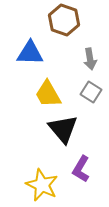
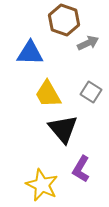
gray arrow: moved 2 px left, 16 px up; rotated 105 degrees counterclockwise
